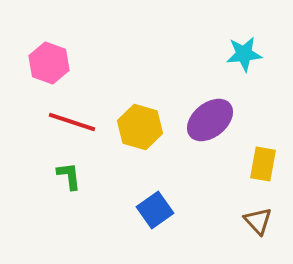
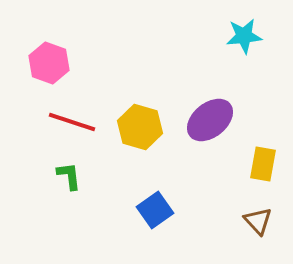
cyan star: moved 18 px up
